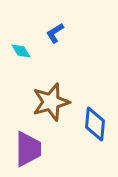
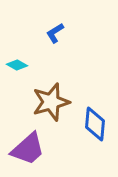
cyan diamond: moved 4 px left, 14 px down; rotated 30 degrees counterclockwise
purple trapezoid: rotated 48 degrees clockwise
